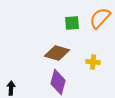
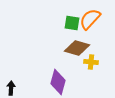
orange semicircle: moved 10 px left, 1 px down
green square: rotated 14 degrees clockwise
brown diamond: moved 20 px right, 5 px up
yellow cross: moved 2 px left
